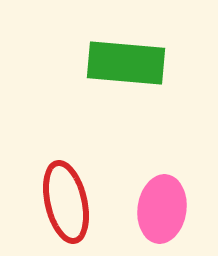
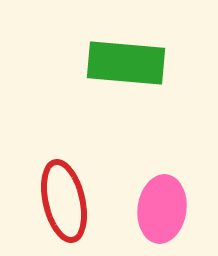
red ellipse: moved 2 px left, 1 px up
